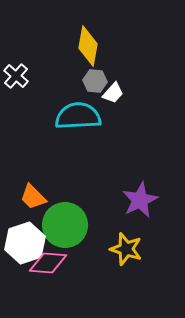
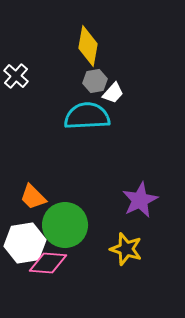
gray hexagon: rotated 15 degrees counterclockwise
cyan semicircle: moved 9 px right
white hexagon: rotated 9 degrees clockwise
